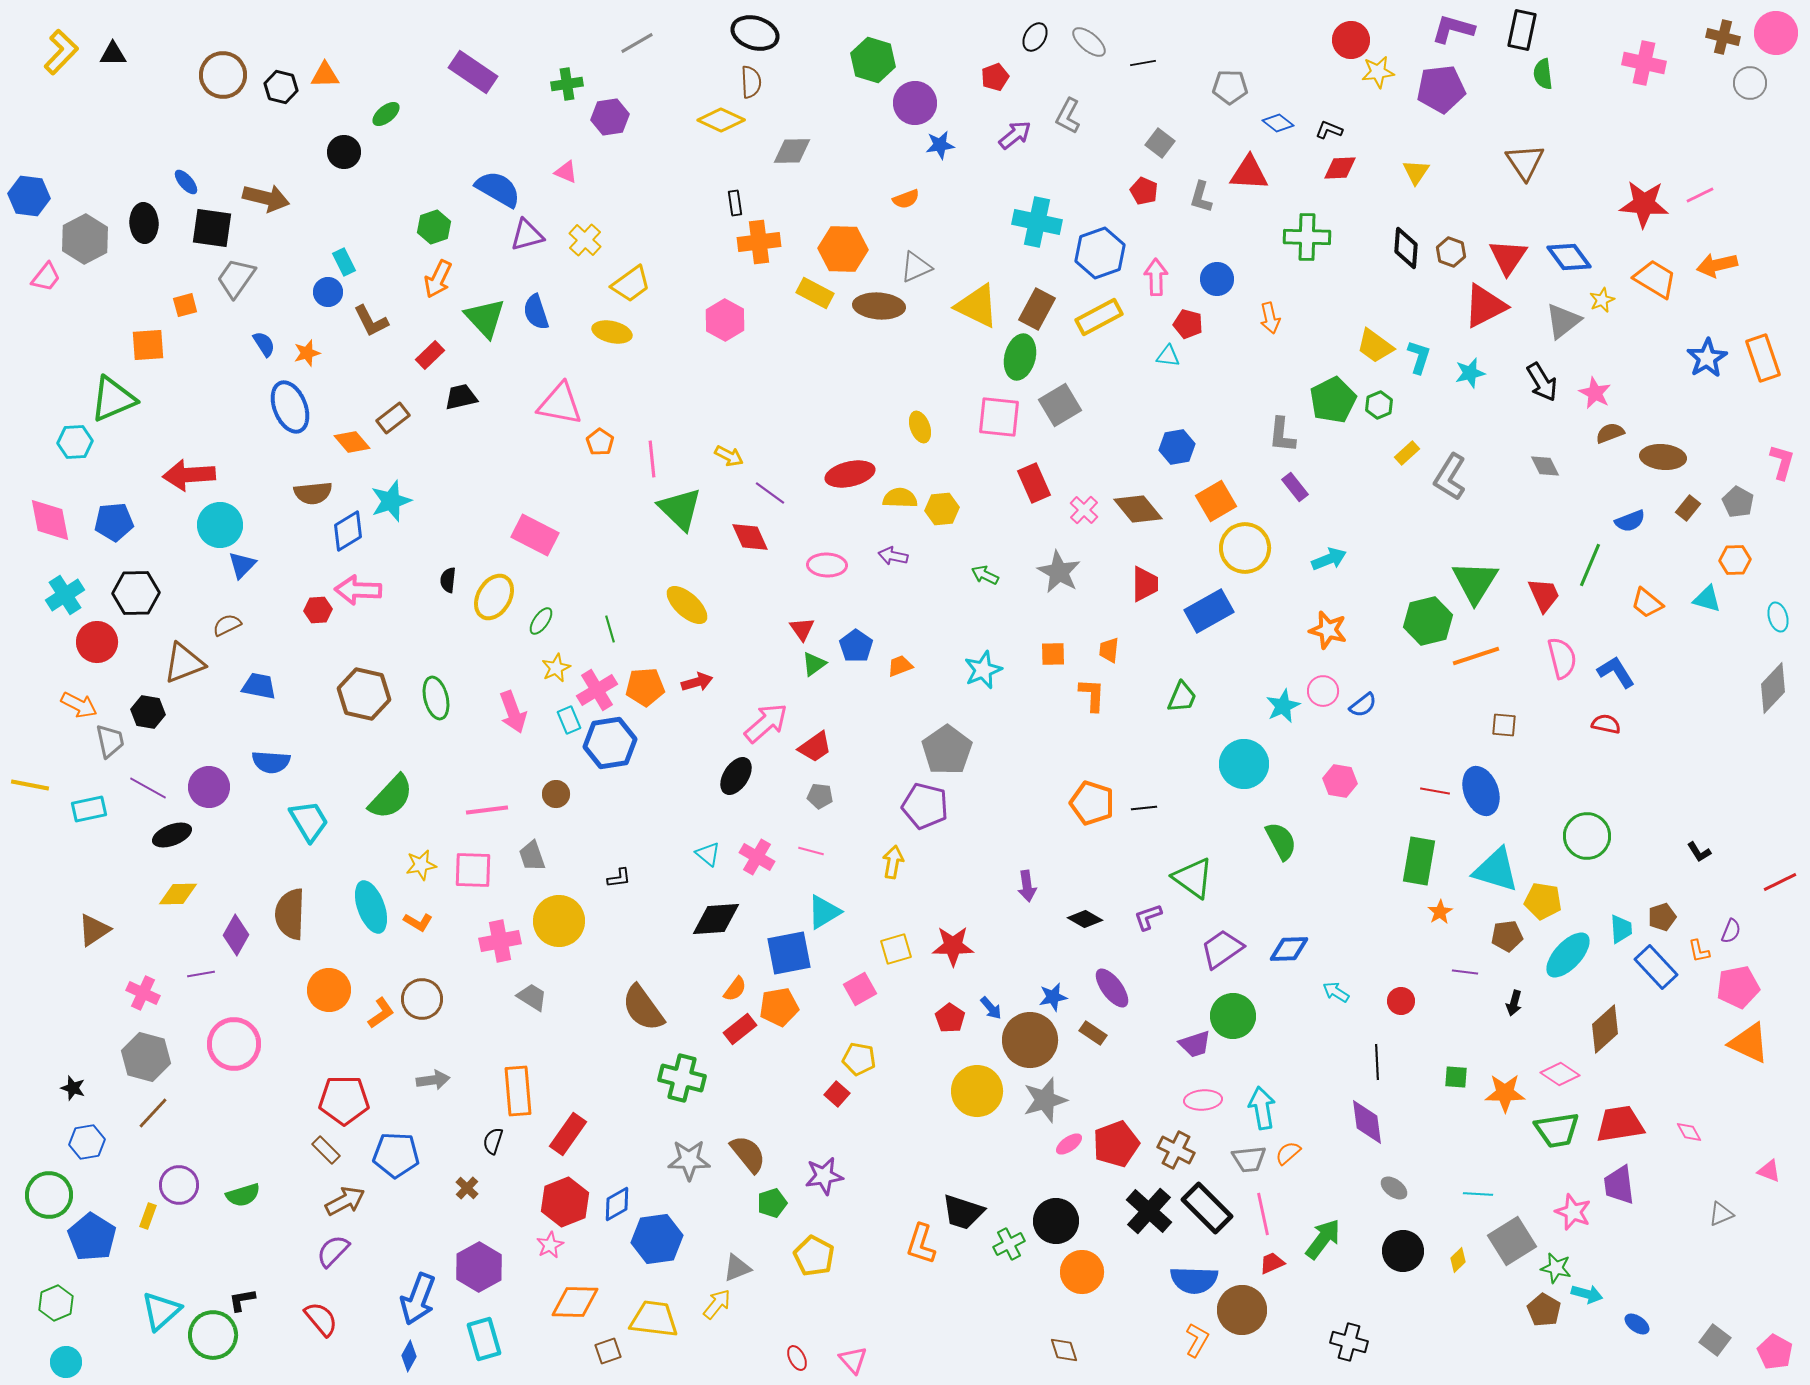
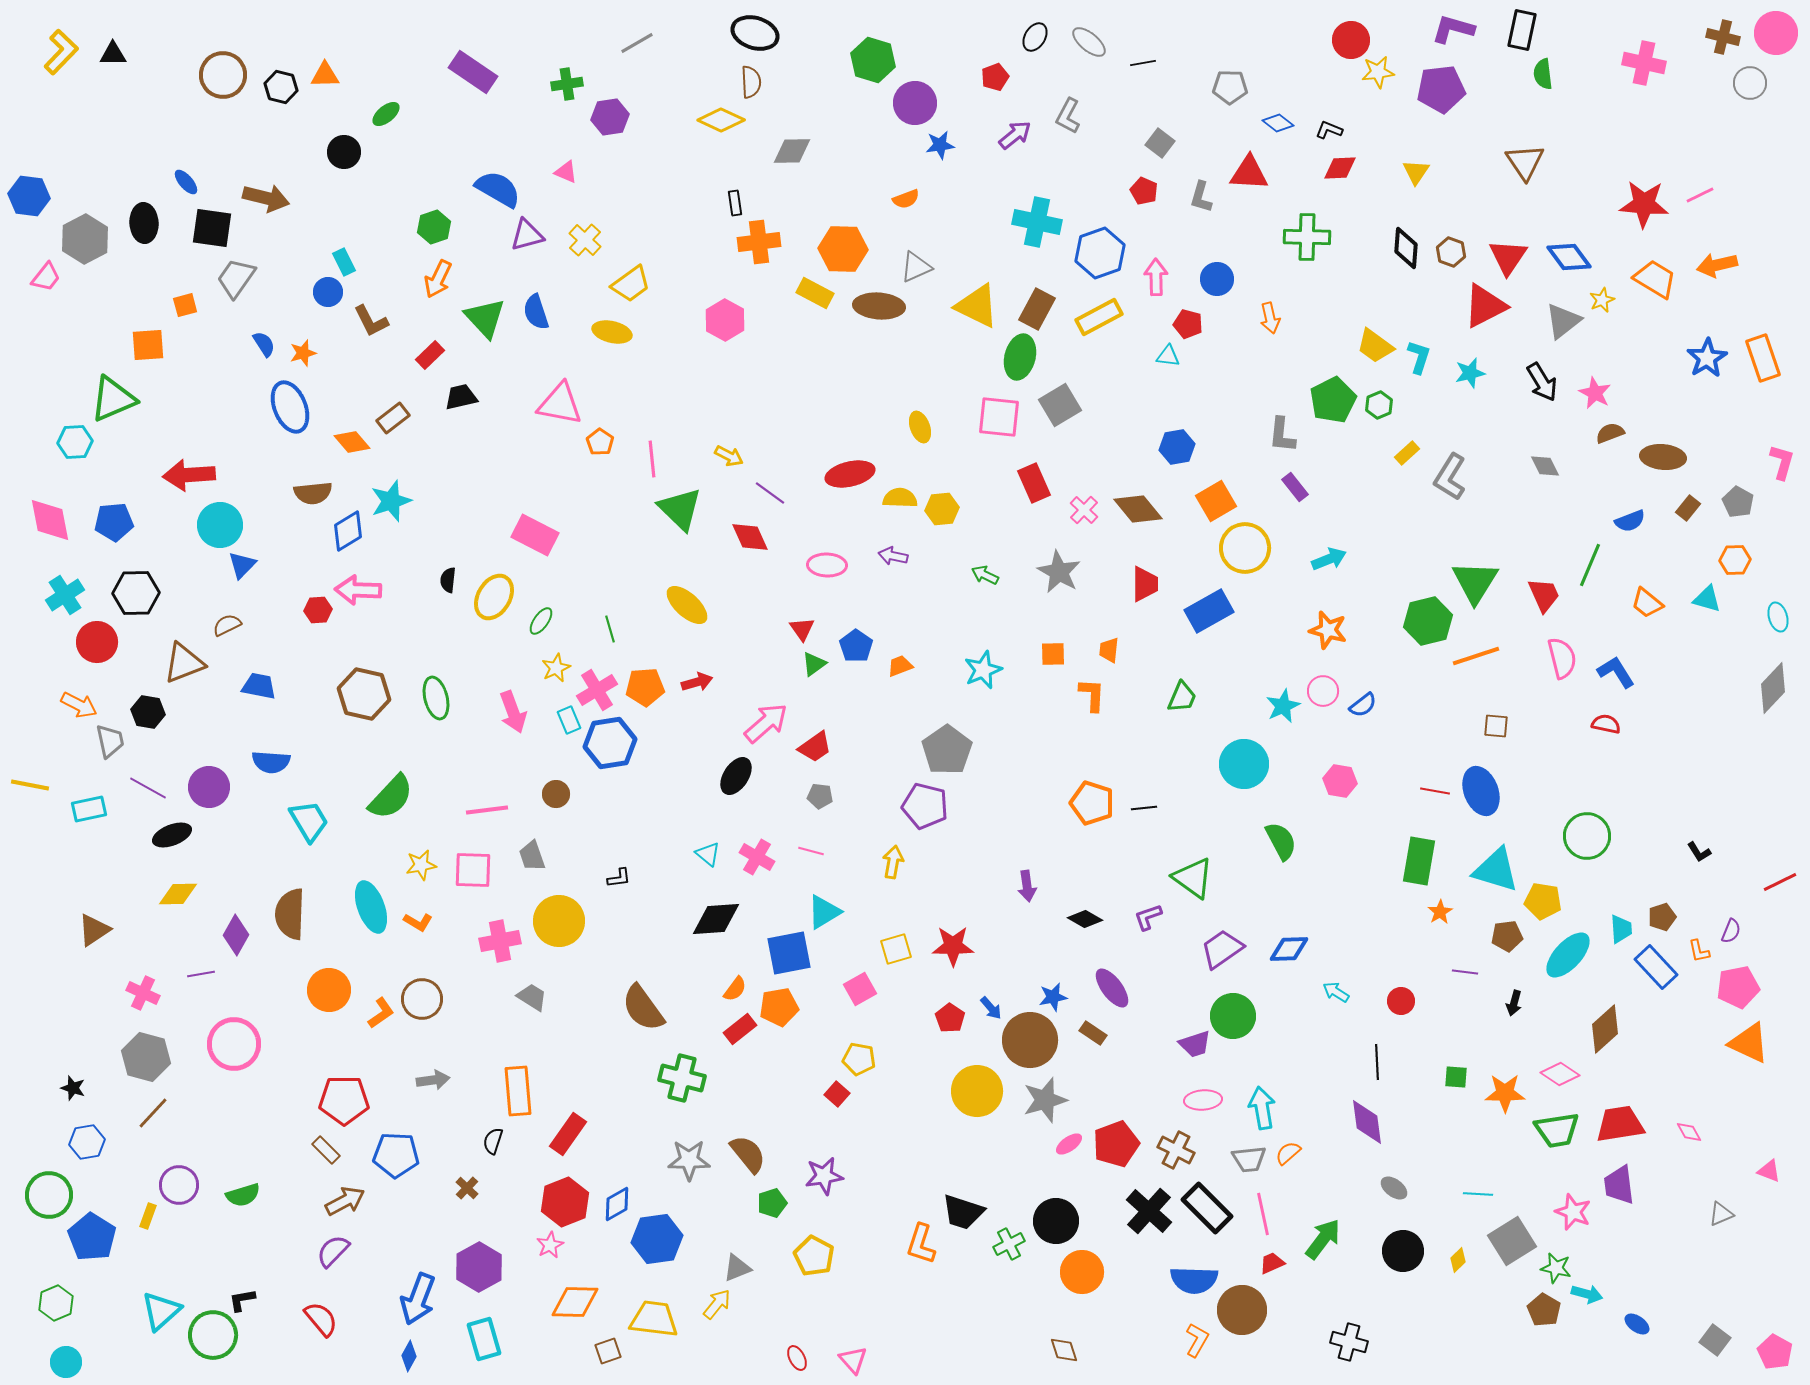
orange star at (307, 353): moved 4 px left
brown square at (1504, 725): moved 8 px left, 1 px down
